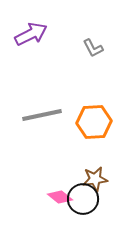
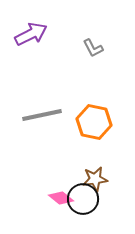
orange hexagon: rotated 16 degrees clockwise
pink diamond: moved 1 px right, 1 px down
